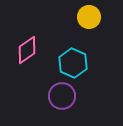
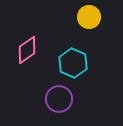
purple circle: moved 3 px left, 3 px down
